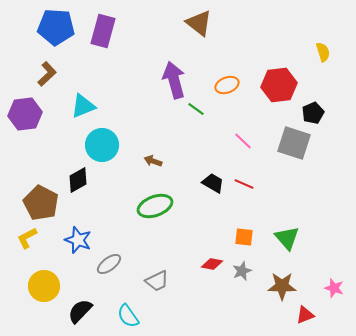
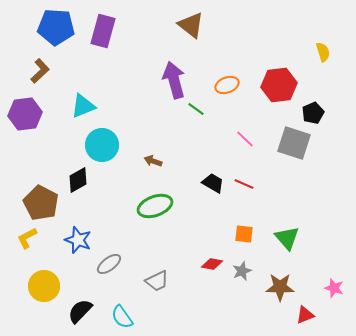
brown triangle: moved 8 px left, 2 px down
brown L-shape: moved 7 px left, 3 px up
pink line: moved 2 px right, 2 px up
orange square: moved 3 px up
brown star: moved 2 px left, 1 px down
cyan semicircle: moved 6 px left, 1 px down
